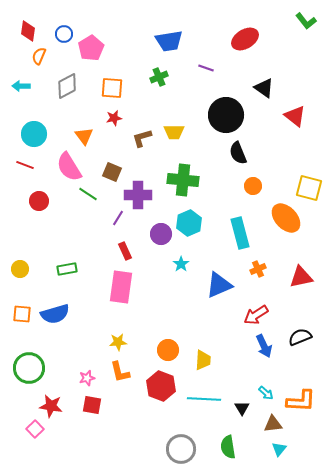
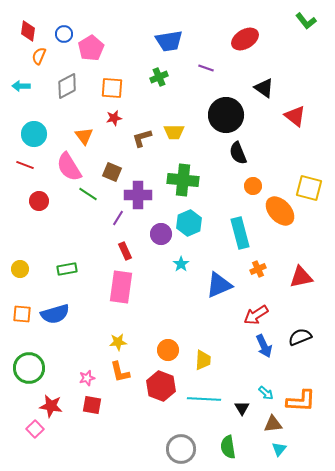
orange ellipse at (286, 218): moved 6 px left, 7 px up
